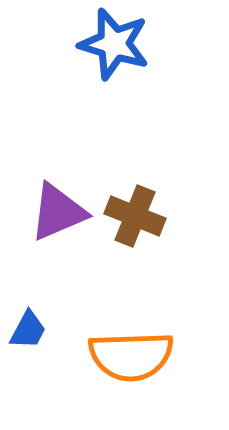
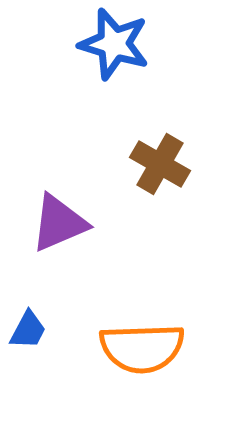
purple triangle: moved 1 px right, 11 px down
brown cross: moved 25 px right, 52 px up; rotated 8 degrees clockwise
orange semicircle: moved 11 px right, 8 px up
